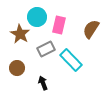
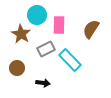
cyan circle: moved 2 px up
pink rectangle: rotated 12 degrees counterclockwise
brown star: moved 1 px right
cyan rectangle: moved 1 px left
black arrow: rotated 120 degrees clockwise
